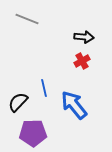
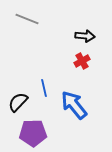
black arrow: moved 1 px right, 1 px up
